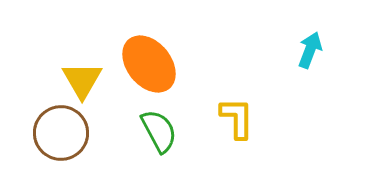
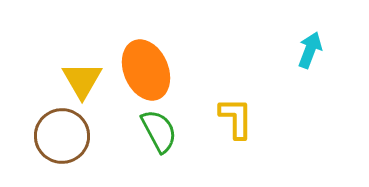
orange ellipse: moved 3 px left, 6 px down; rotated 16 degrees clockwise
yellow L-shape: moved 1 px left
brown circle: moved 1 px right, 3 px down
